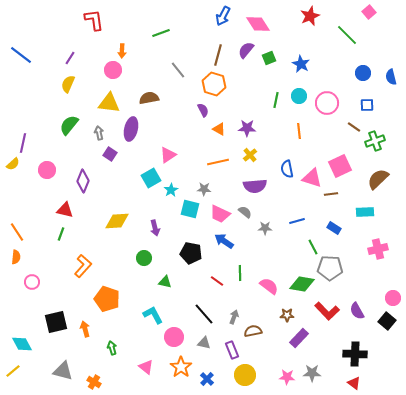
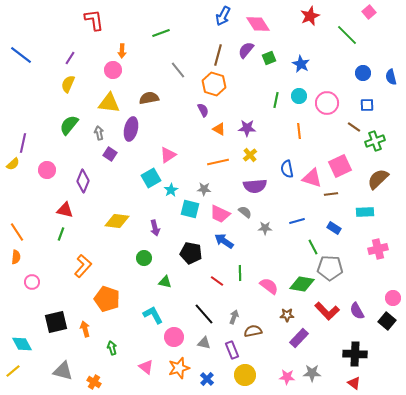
yellow diamond at (117, 221): rotated 10 degrees clockwise
orange star at (181, 367): moved 2 px left, 1 px down; rotated 20 degrees clockwise
